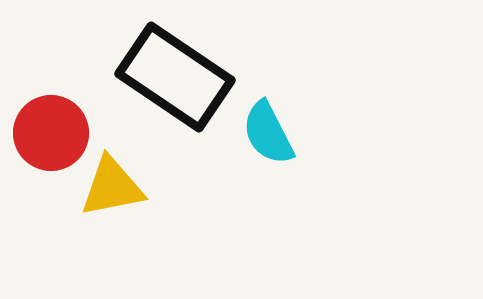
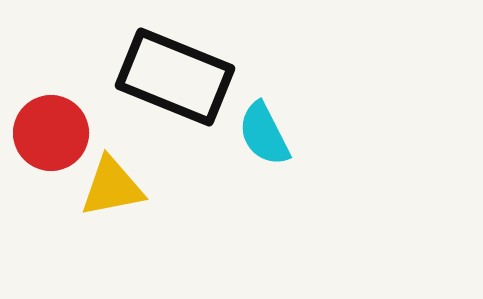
black rectangle: rotated 12 degrees counterclockwise
cyan semicircle: moved 4 px left, 1 px down
